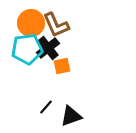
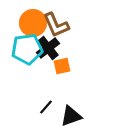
orange circle: moved 2 px right
